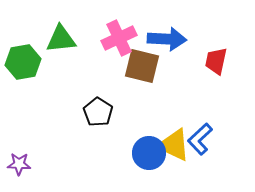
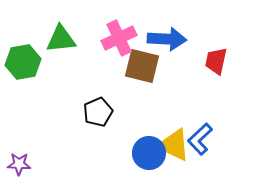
black pentagon: rotated 16 degrees clockwise
